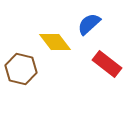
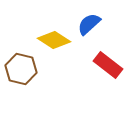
yellow diamond: moved 1 px left, 2 px up; rotated 20 degrees counterclockwise
red rectangle: moved 1 px right, 1 px down
